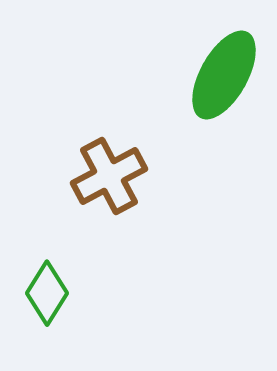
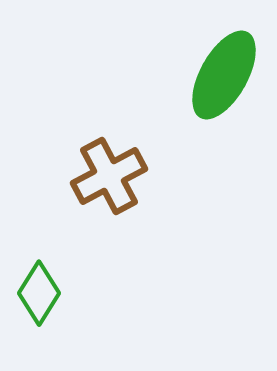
green diamond: moved 8 px left
